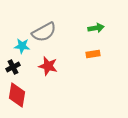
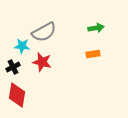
red star: moved 6 px left, 4 px up
